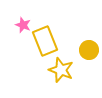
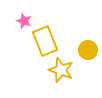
pink star: moved 1 px right, 4 px up
yellow circle: moved 1 px left
